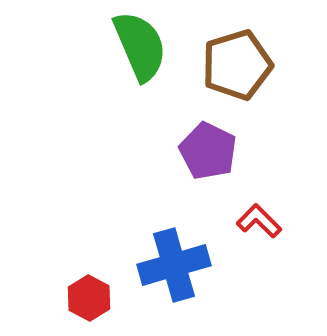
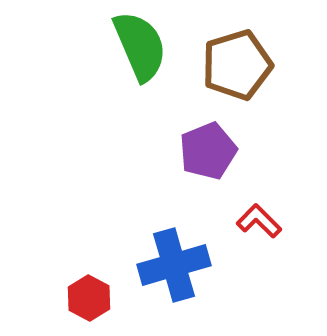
purple pentagon: rotated 24 degrees clockwise
